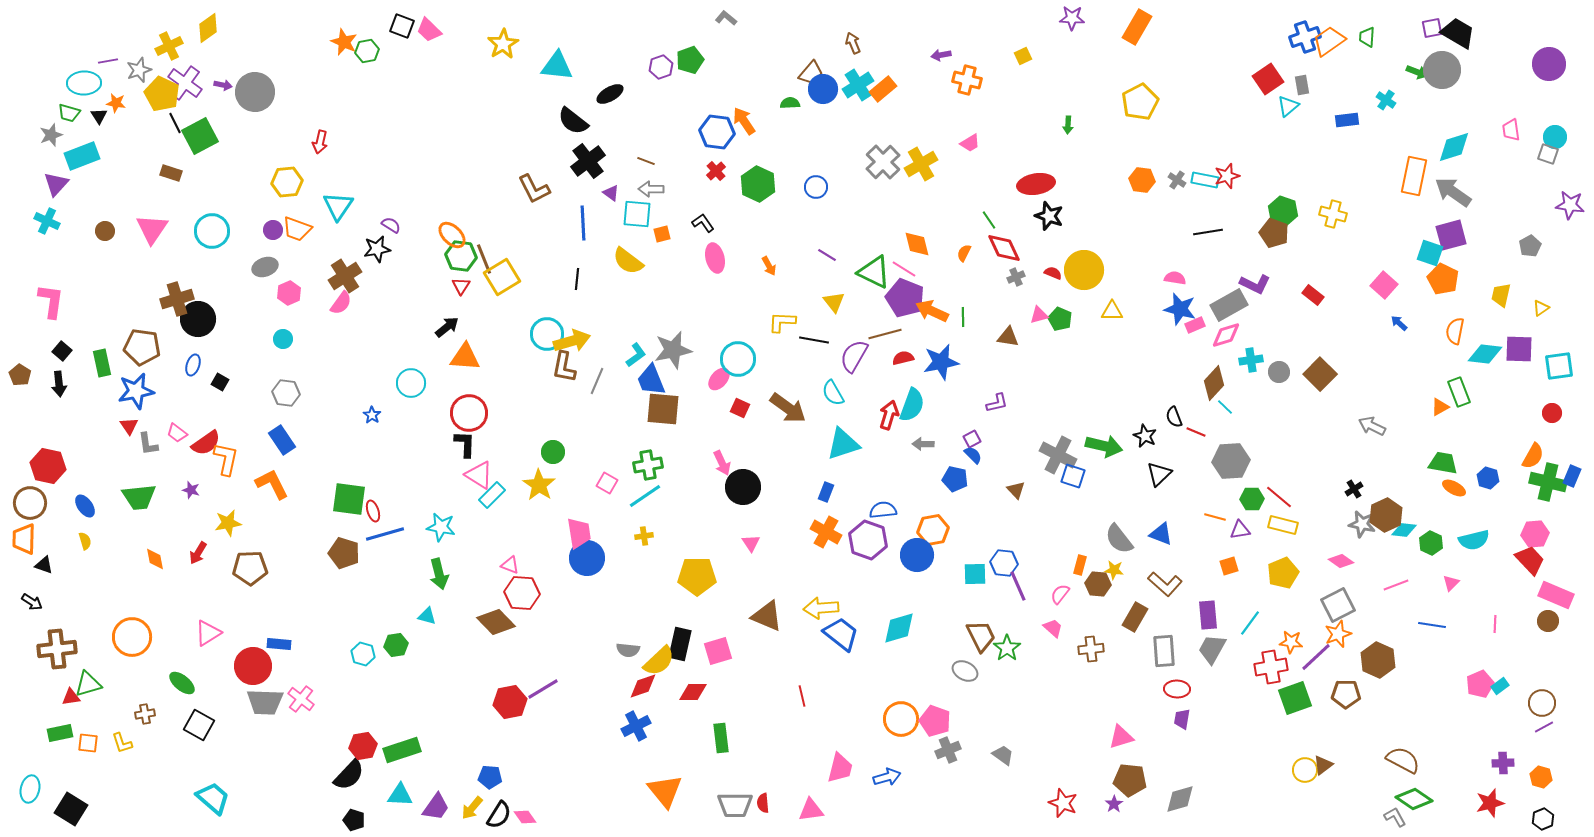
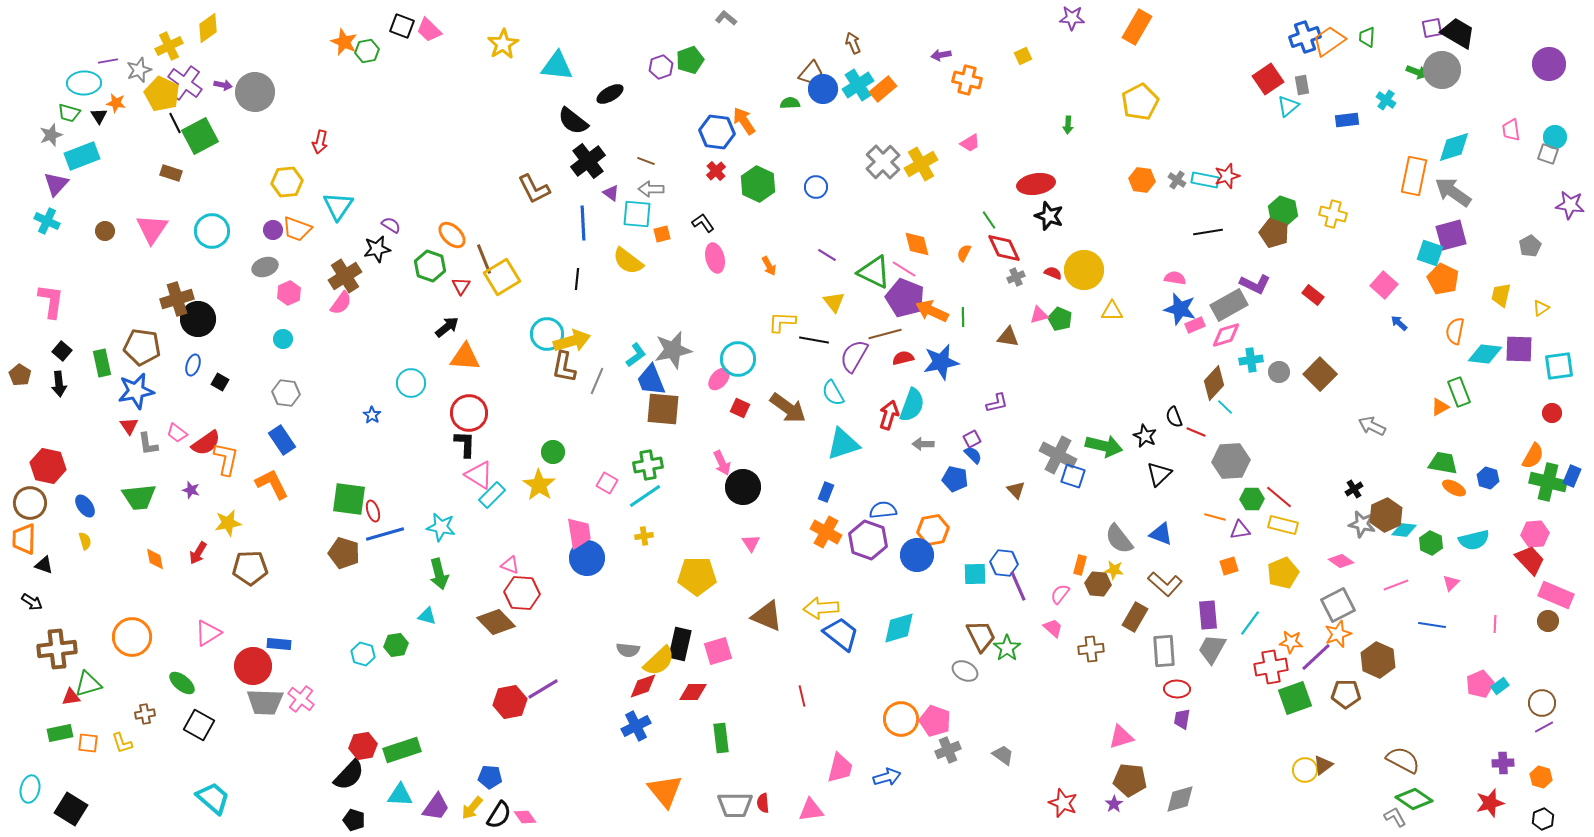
green hexagon at (461, 256): moved 31 px left, 10 px down; rotated 12 degrees clockwise
